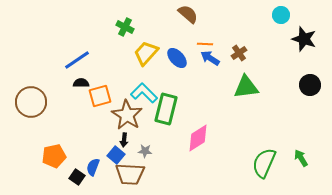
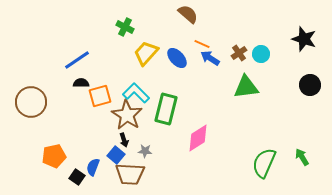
cyan circle: moved 20 px left, 39 px down
orange line: moved 3 px left; rotated 21 degrees clockwise
cyan L-shape: moved 8 px left
black arrow: rotated 24 degrees counterclockwise
green arrow: moved 1 px right, 1 px up
